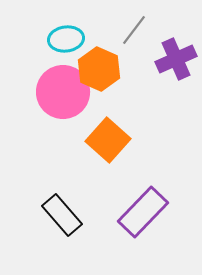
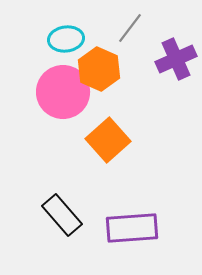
gray line: moved 4 px left, 2 px up
orange square: rotated 6 degrees clockwise
purple rectangle: moved 11 px left, 16 px down; rotated 42 degrees clockwise
